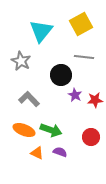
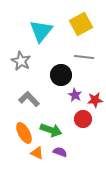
orange ellipse: moved 3 px down; rotated 40 degrees clockwise
red circle: moved 8 px left, 18 px up
